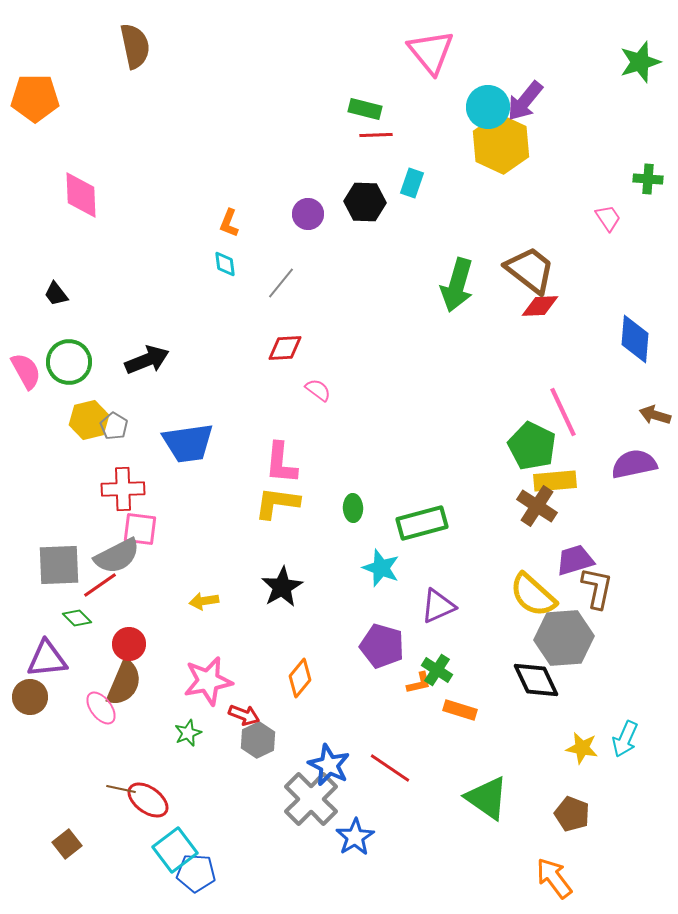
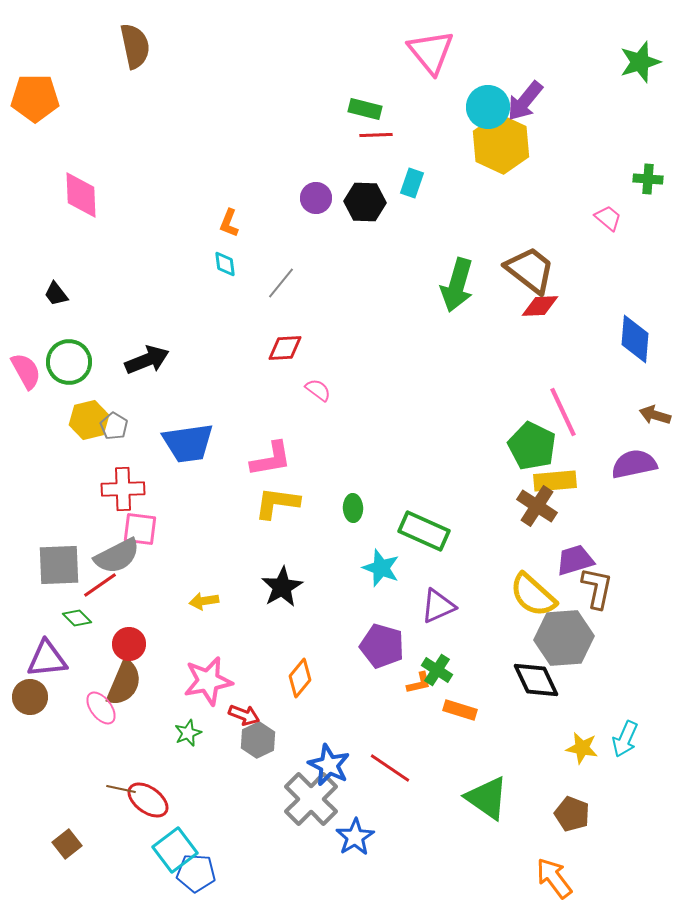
purple circle at (308, 214): moved 8 px right, 16 px up
pink trapezoid at (608, 218): rotated 16 degrees counterclockwise
pink L-shape at (281, 463): moved 10 px left, 4 px up; rotated 105 degrees counterclockwise
green rectangle at (422, 523): moved 2 px right, 8 px down; rotated 39 degrees clockwise
